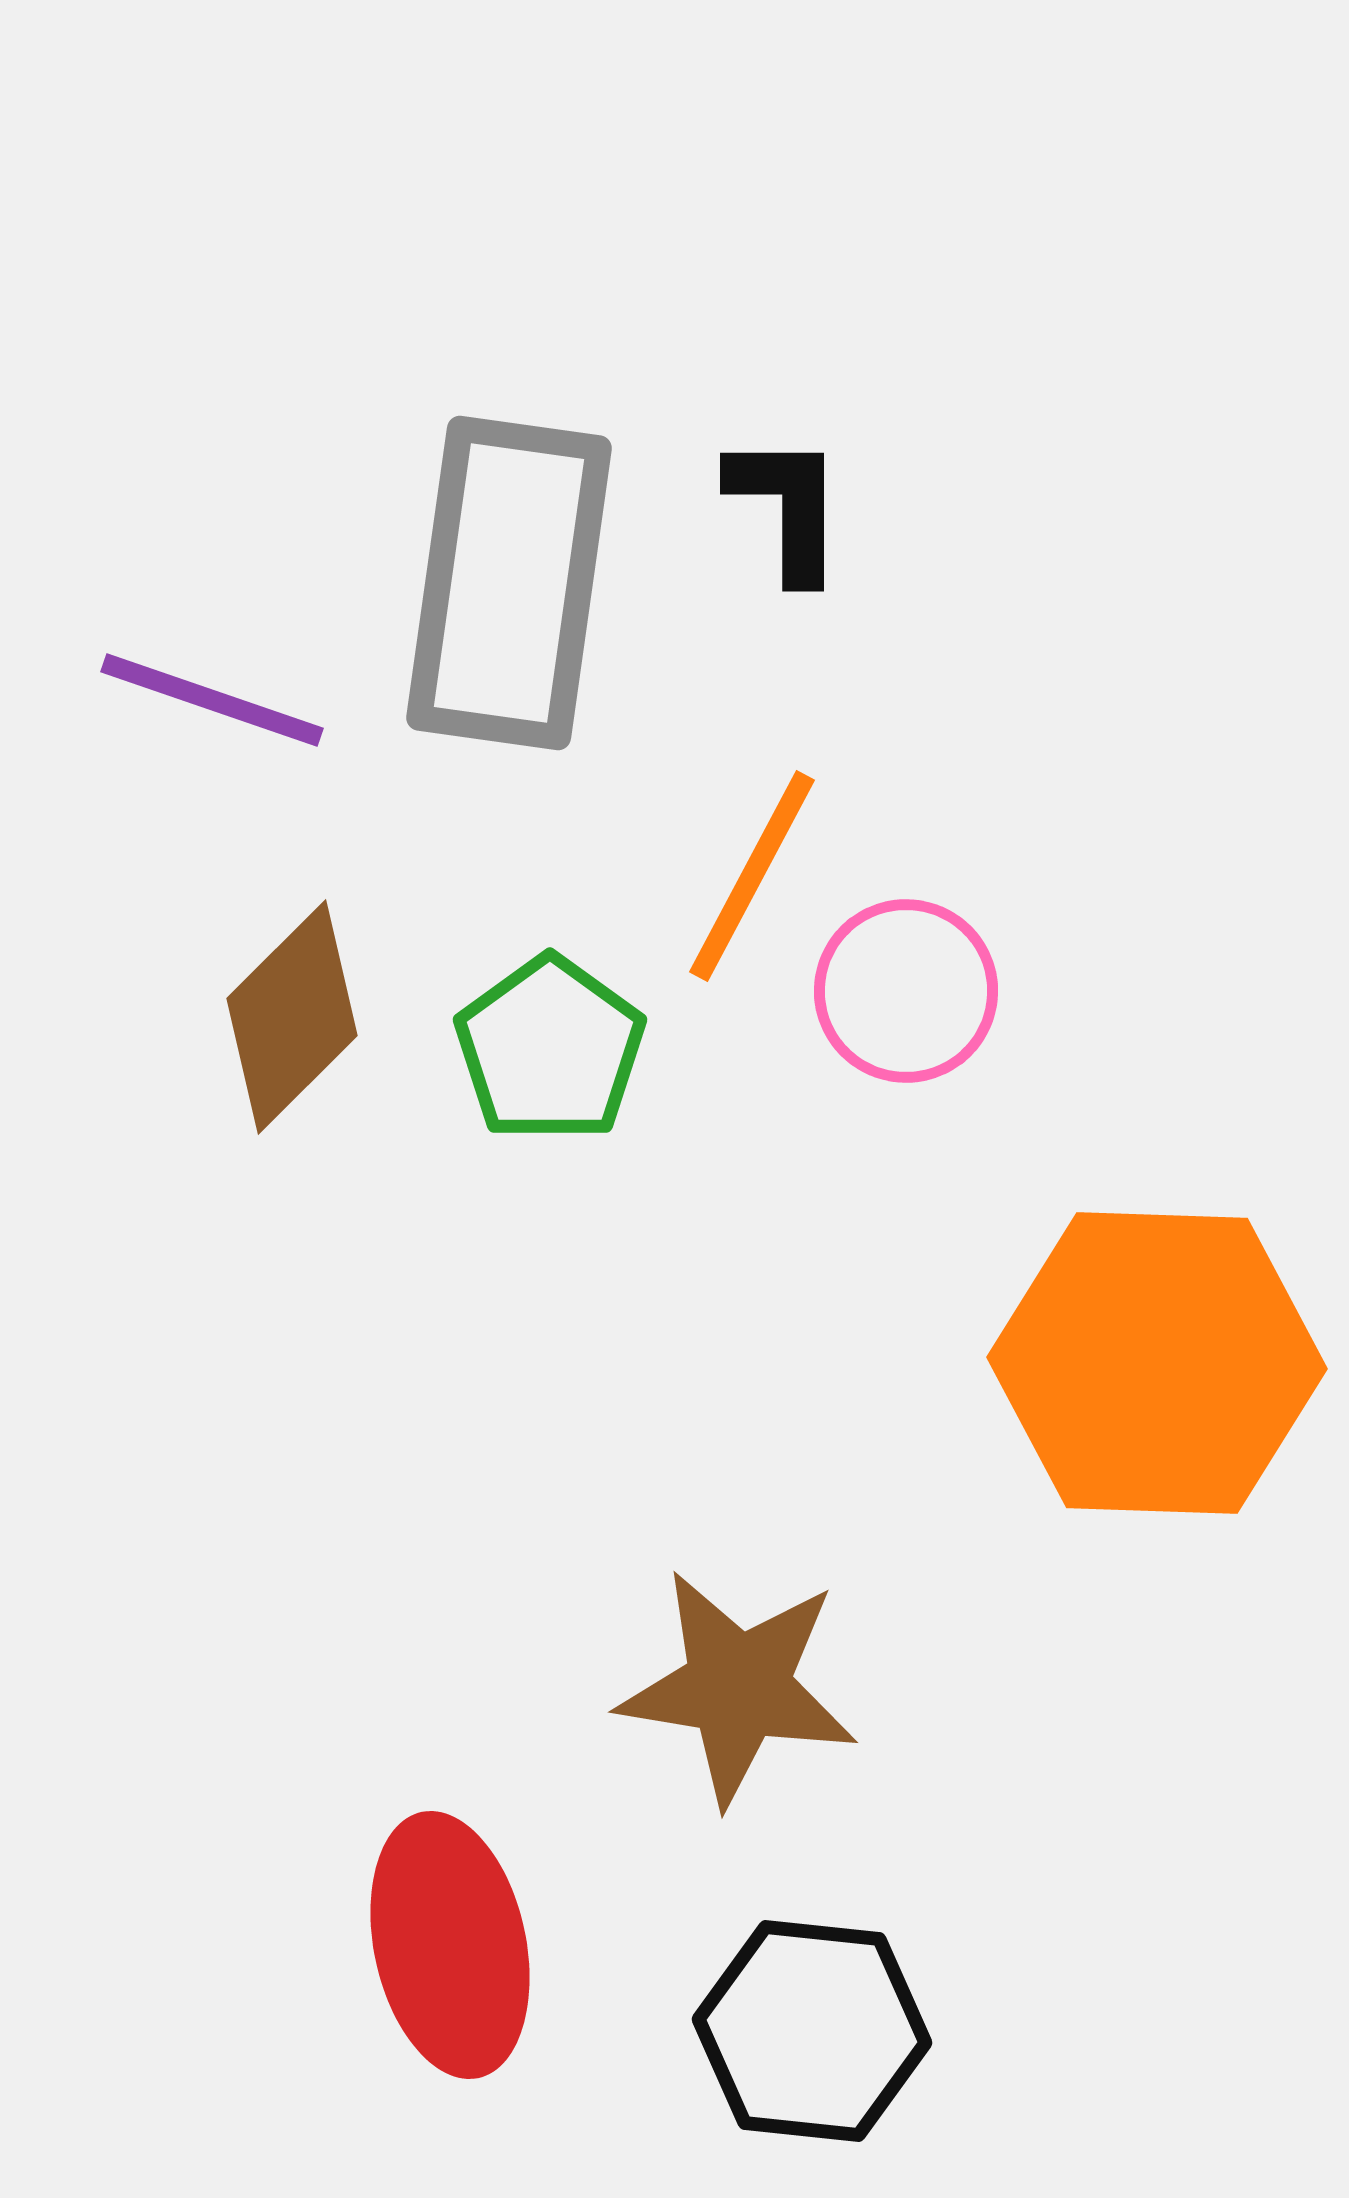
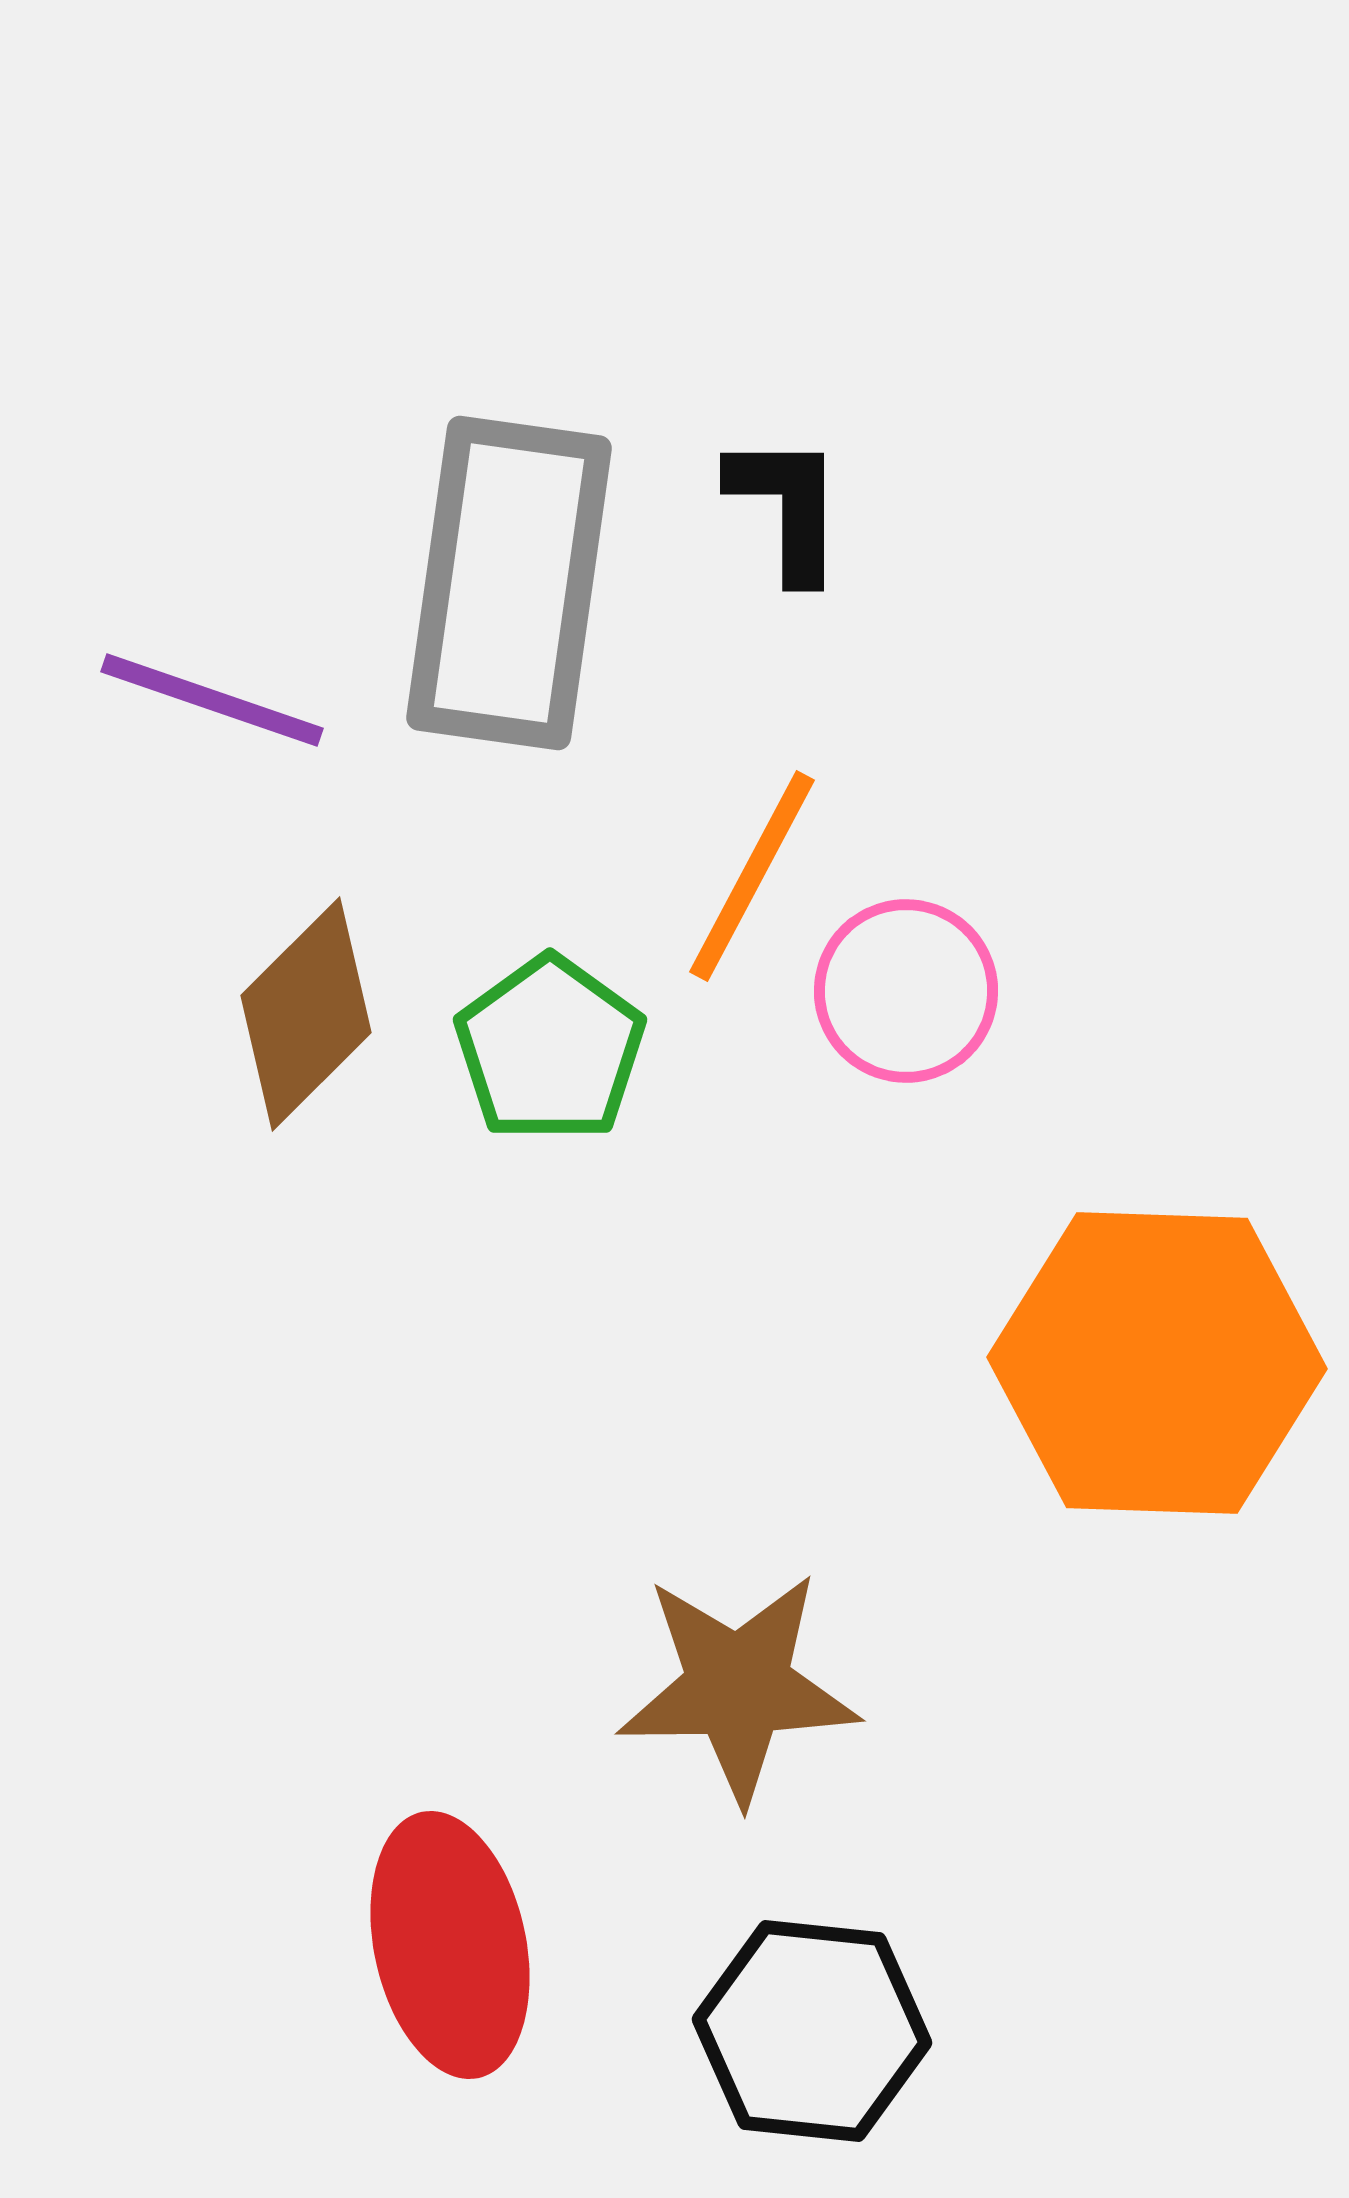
brown diamond: moved 14 px right, 3 px up
brown star: rotated 10 degrees counterclockwise
